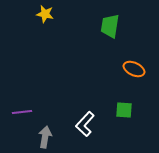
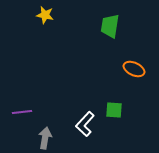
yellow star: moved 1 px down
green square: moved 10 px left
gray arrow: moved 1 px down
